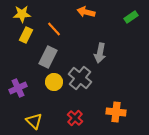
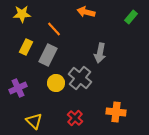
green rectangle: rotated 16 degrees counterclockwise
yellow rectangle: moved 12 px down
gray rectangle: moved 2 px up
yellow circle: moved 2 px right, 1 px down
